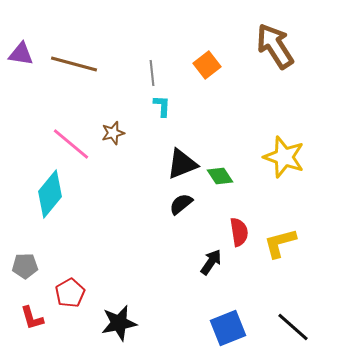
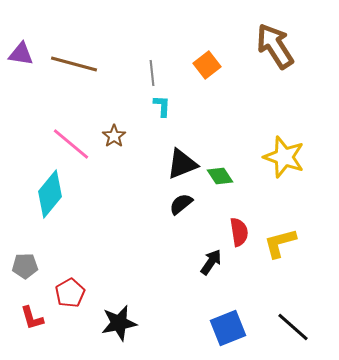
brown star: moved 1 px right, 3 px down; rotated 20 degrees counterclockwise
